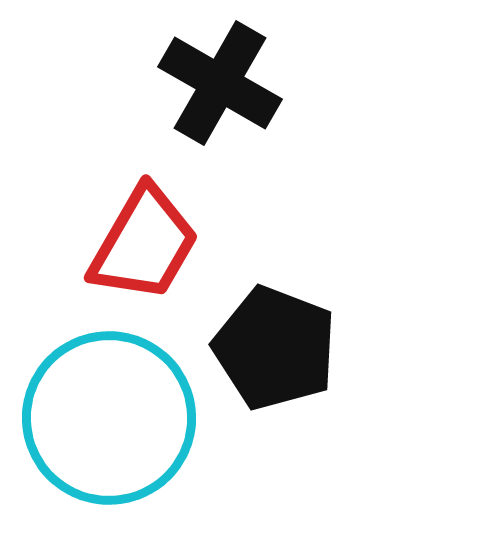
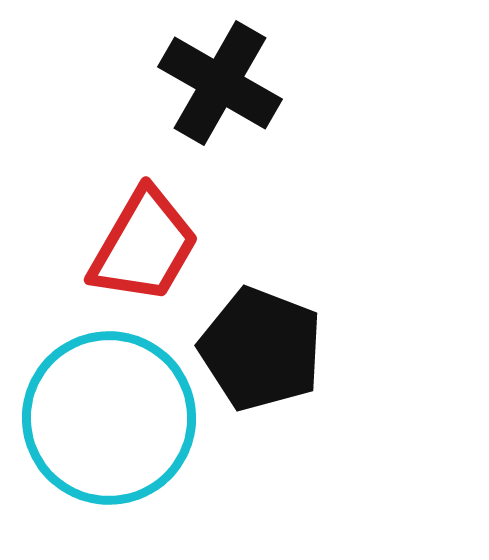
red trapezoid: moved 2 px down
black pentagon: moved 14 px left, 1 px down
